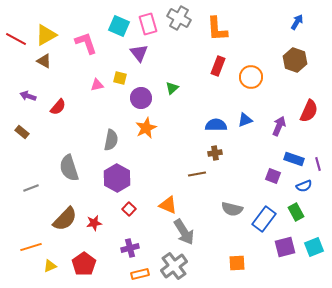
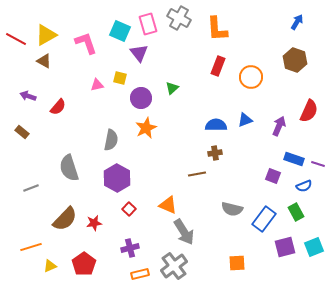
cyan square at (119, 26): moved 1 px right, 5 px down
purple line at (318, 164): rotated 56 degrees counterclockwise
